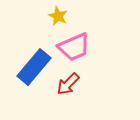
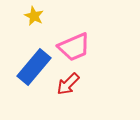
yellow star: moved 24 px left
